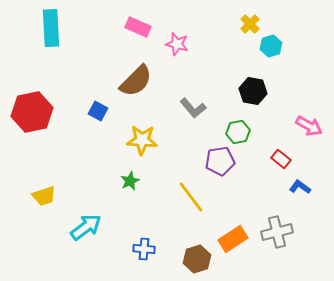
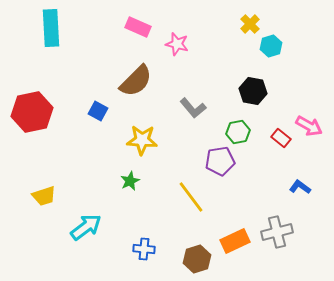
red rectangle: moved 21 px up
orange rectangle: moved 2 px right, 2 px down; rotated 8 degrees clockwise
